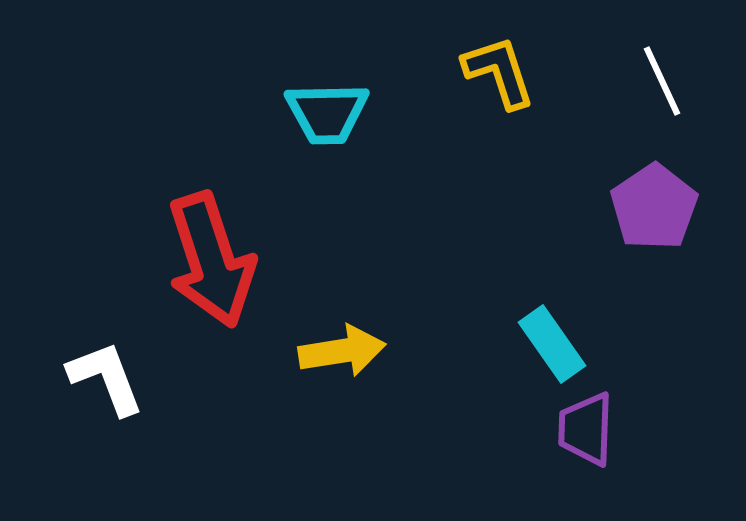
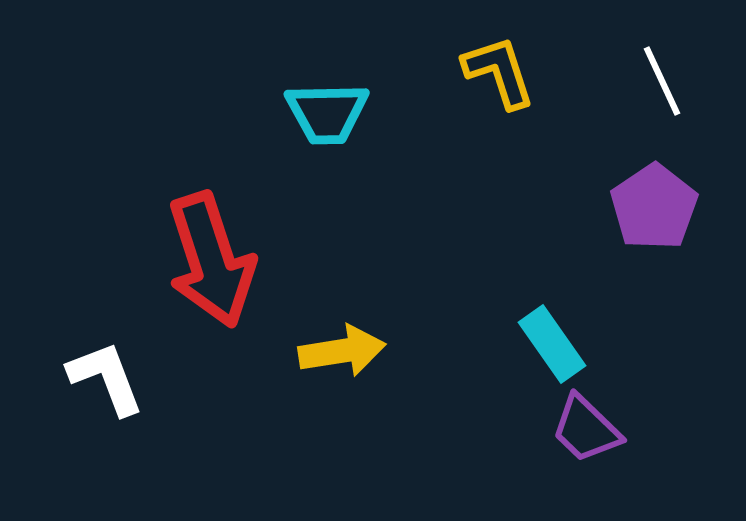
purple trapezoid: rotated 48 degrees counterclockwise
